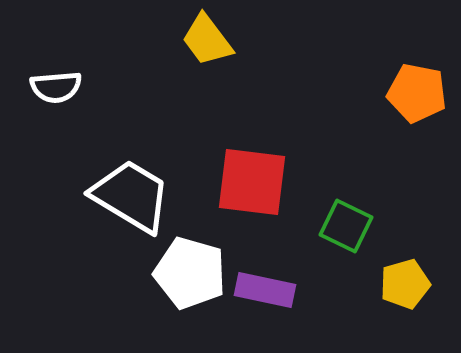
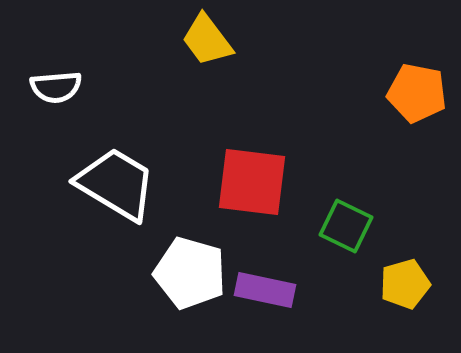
white trapezoid: moved 15 px left, 12 px up
